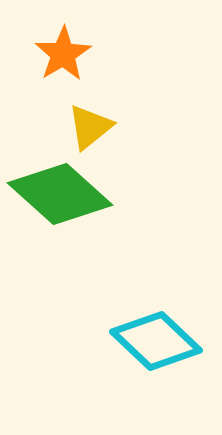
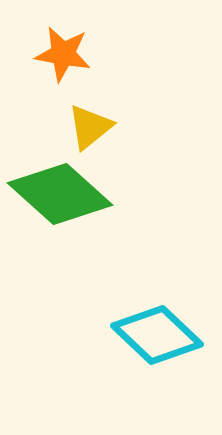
orange star: rotated 30 degrees counterclockwise
cyan diamond: moved 1 px right, 6 px up
